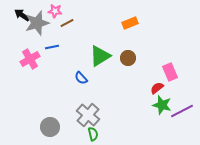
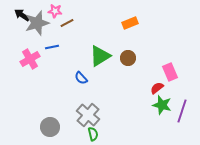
purple line: rotated 45 degrees counterclockwise
